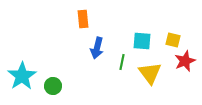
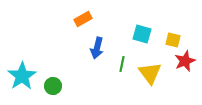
orange rectangle: rotated 66 degrees clockwise
cyan square: moved 7 px up; rotated 12 degrees clockwise
green line: moved 2 px down
